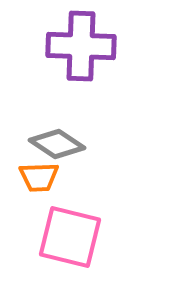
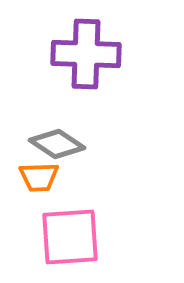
purple cross: moved 5 px right, 8 px down
pink square: rotated 18 degrees counterclockwise
